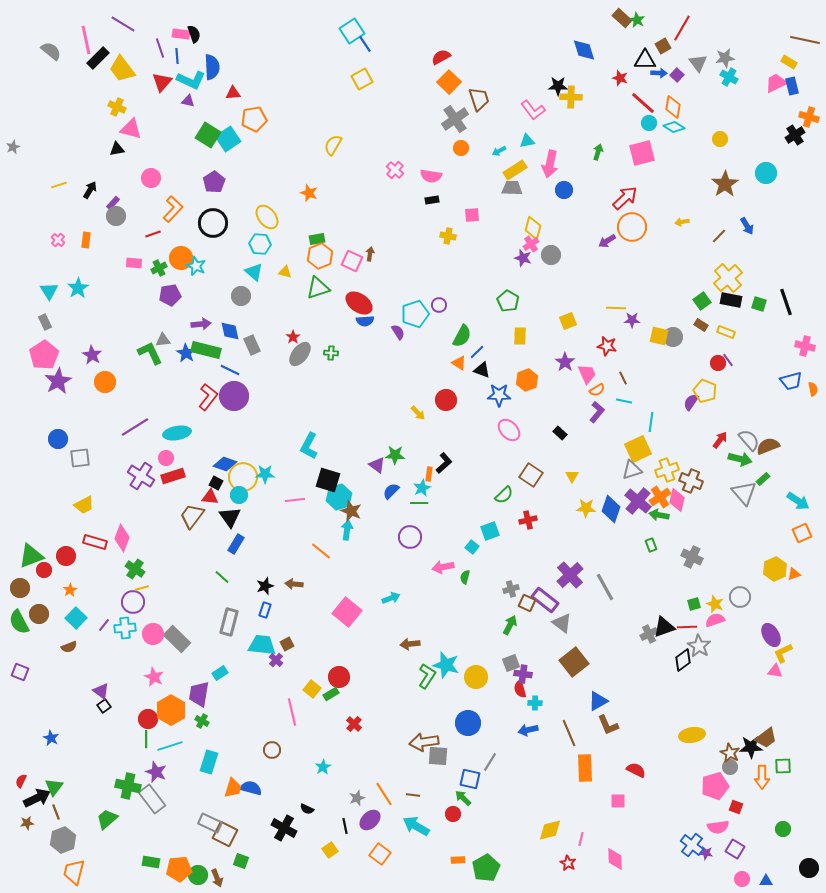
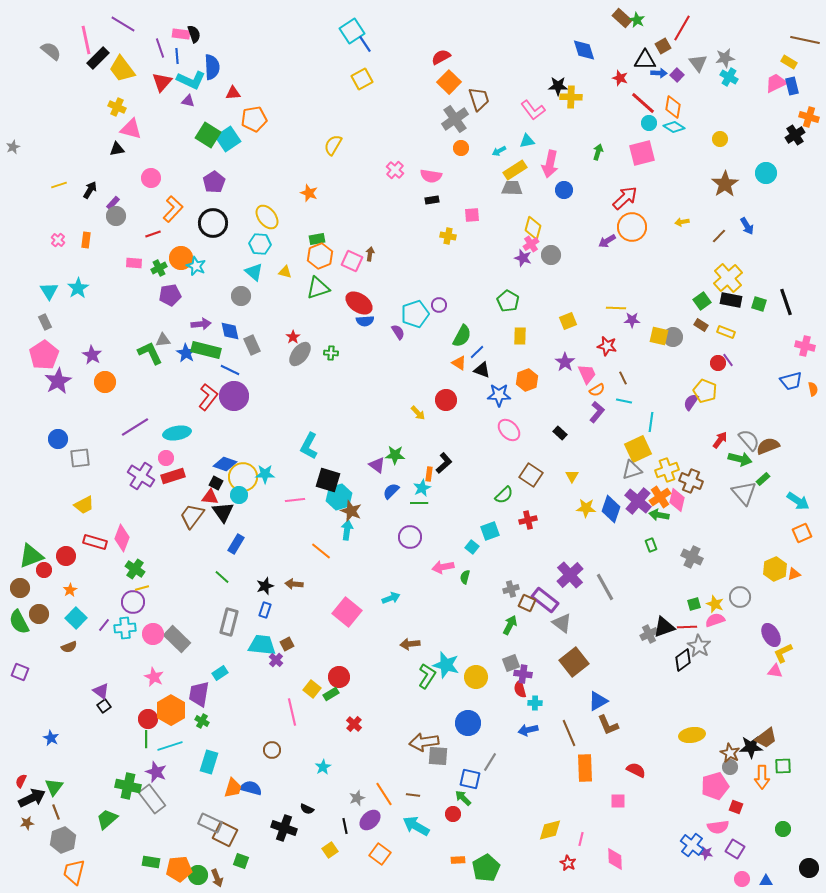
black triangle at (230, 517): moved 7 px left, 5 px up
black arrow at (37, 798): moved 5 px left
black cross at (284, 828): rotated 10 degrees counterclockwise
